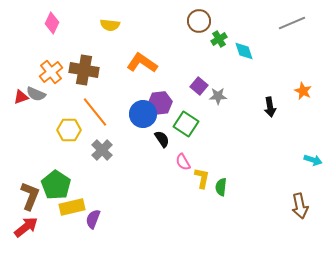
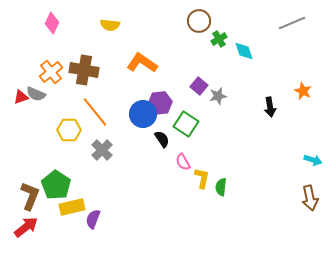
gray star: rotated 12 degrees counterclockwise
brown arrow: moved 10 px right, 8 px up
